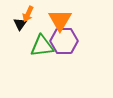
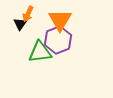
purple hexagon: moved 6 px left, 1 px up; rotated 20 degrees counterclockwise
green triangle: moved 2 px left, 6 px down
